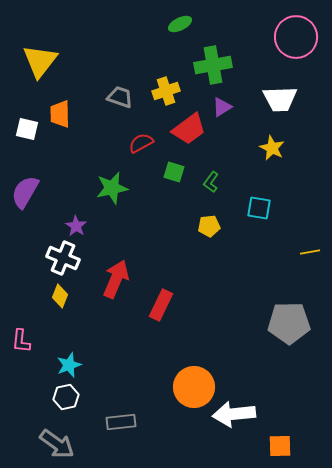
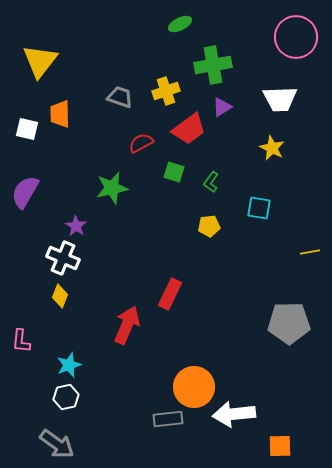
red arrow: moved 11 px right, 46 px down
red rectangle: moved 9 px right, 11 px up
gray rectangle: moved 47 px right, 3 px up
